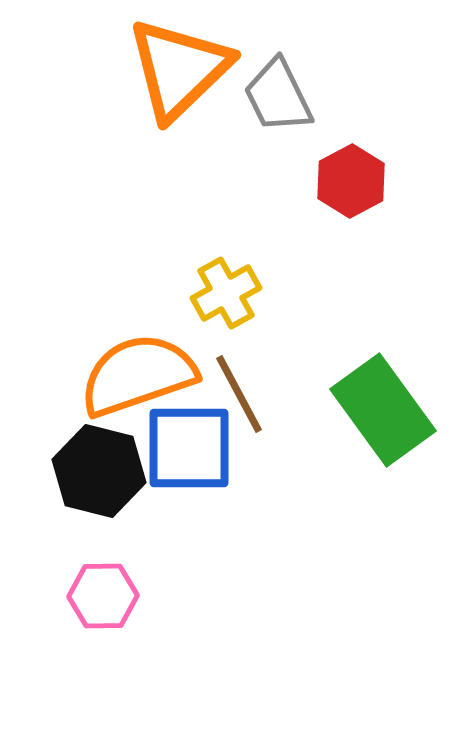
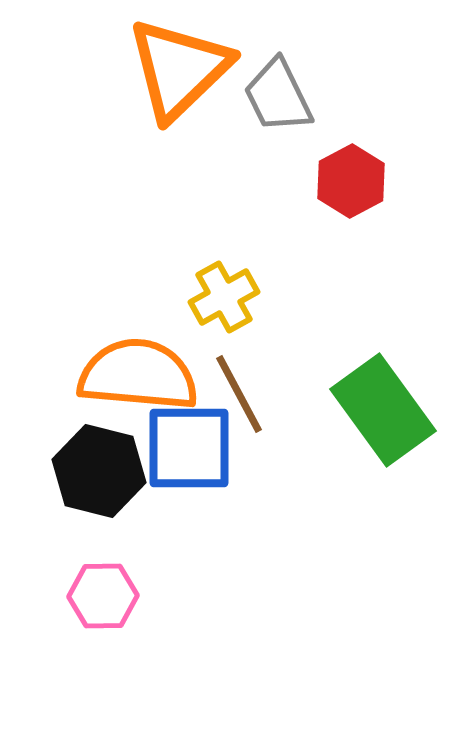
yellow cross: moved 2 px left, 4 px down
orange semicircle: rotated 24 degrees clockwise
